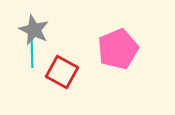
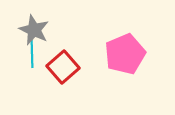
pink pentagon: moved 7 px right, 5 px down
red square: moved 1 px right, 5 px up; rotated 20 degrees clockwise
